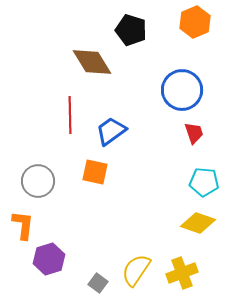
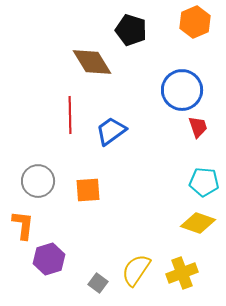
red trapezoid: moved 4 px right, 6 px up
orange square: moved 7 px left, 18 px down; rotated 16 degrees counterclockwise
